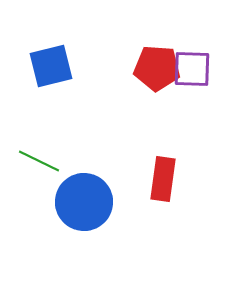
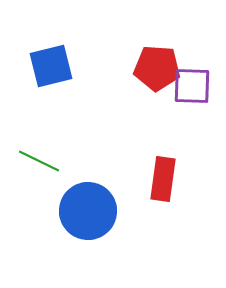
purple square: moved 17 px down
blue circle: moved 4 px right, 9 px down
